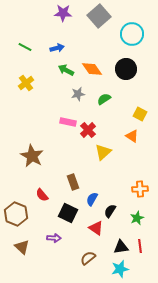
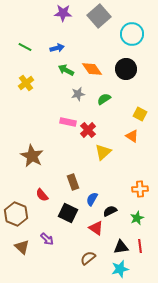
black semicircle: rotated 32 degrees clockwise
purple arrow: moved 7 px left, 1 px down; rotated 40 degrees clockwise
